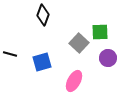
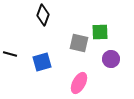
gray square: rotated 30 degrees counterclockwise
purple circle: moved 3 px right, 1 px down
pink ellipse: moved 5 px right, 2 px down
